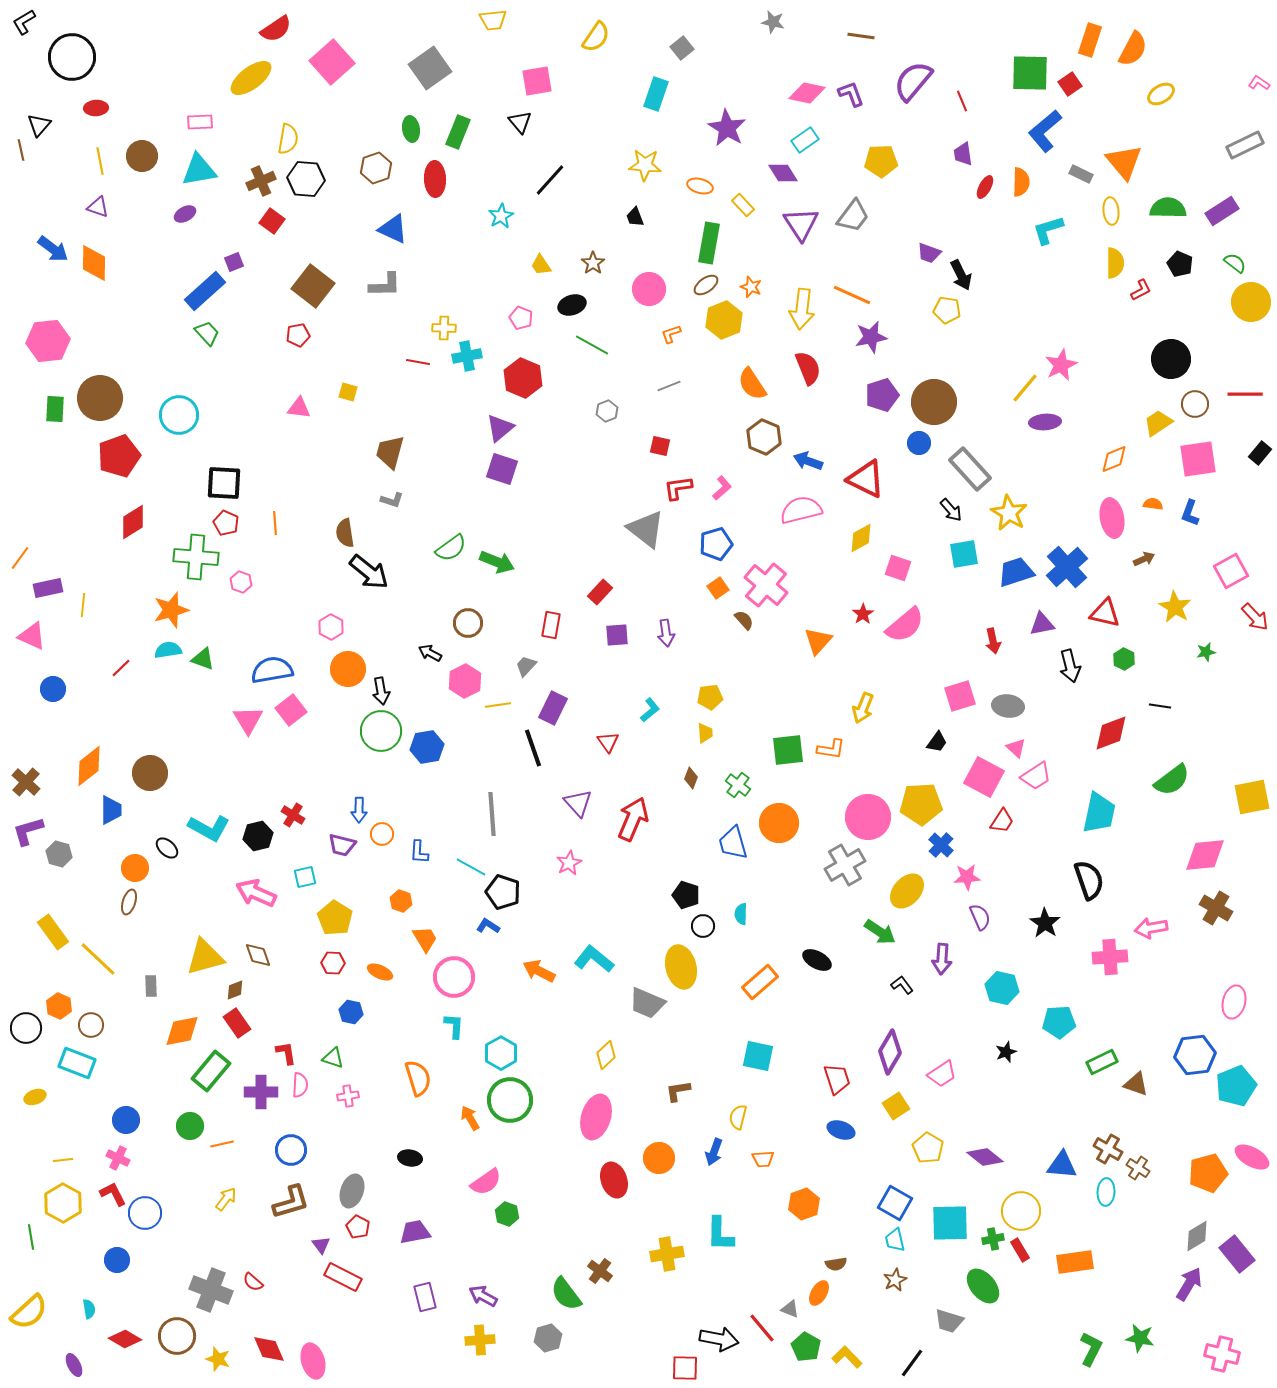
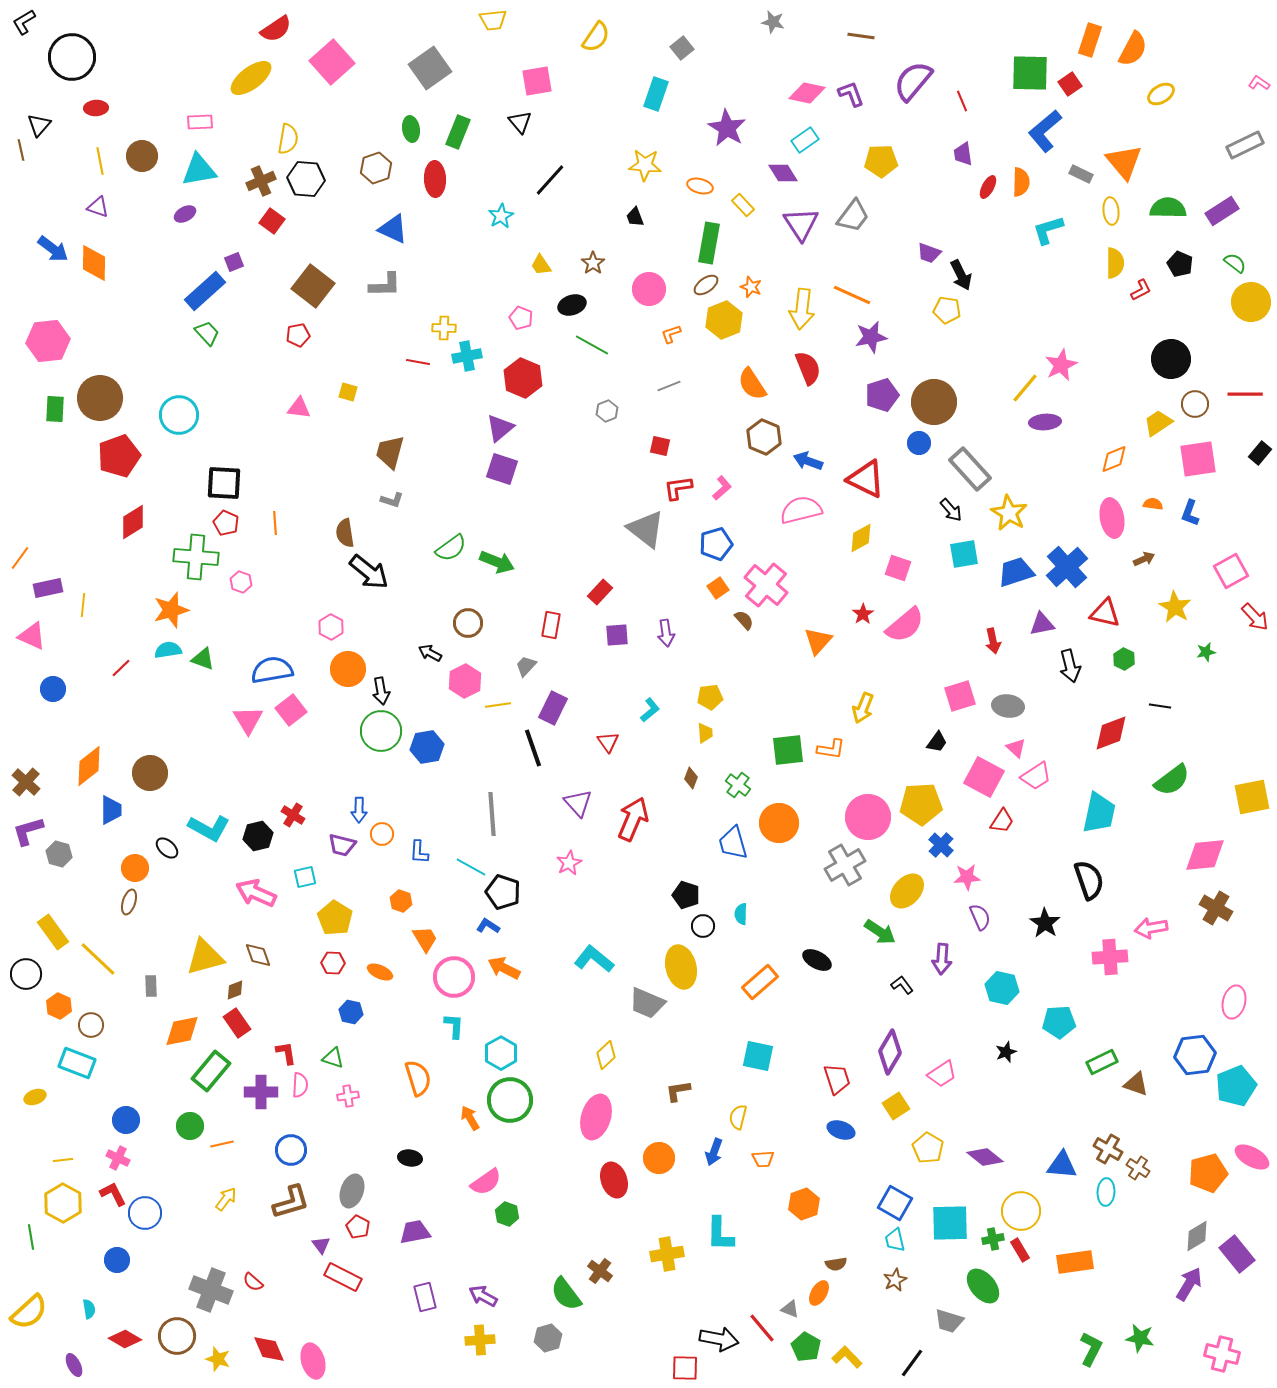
red ellipse at (985, 187): moved 3 px right
orange arrow at (539, 971): moved 35 px left, 3 px up
black circle at (26, 1028): moved 54 px up
